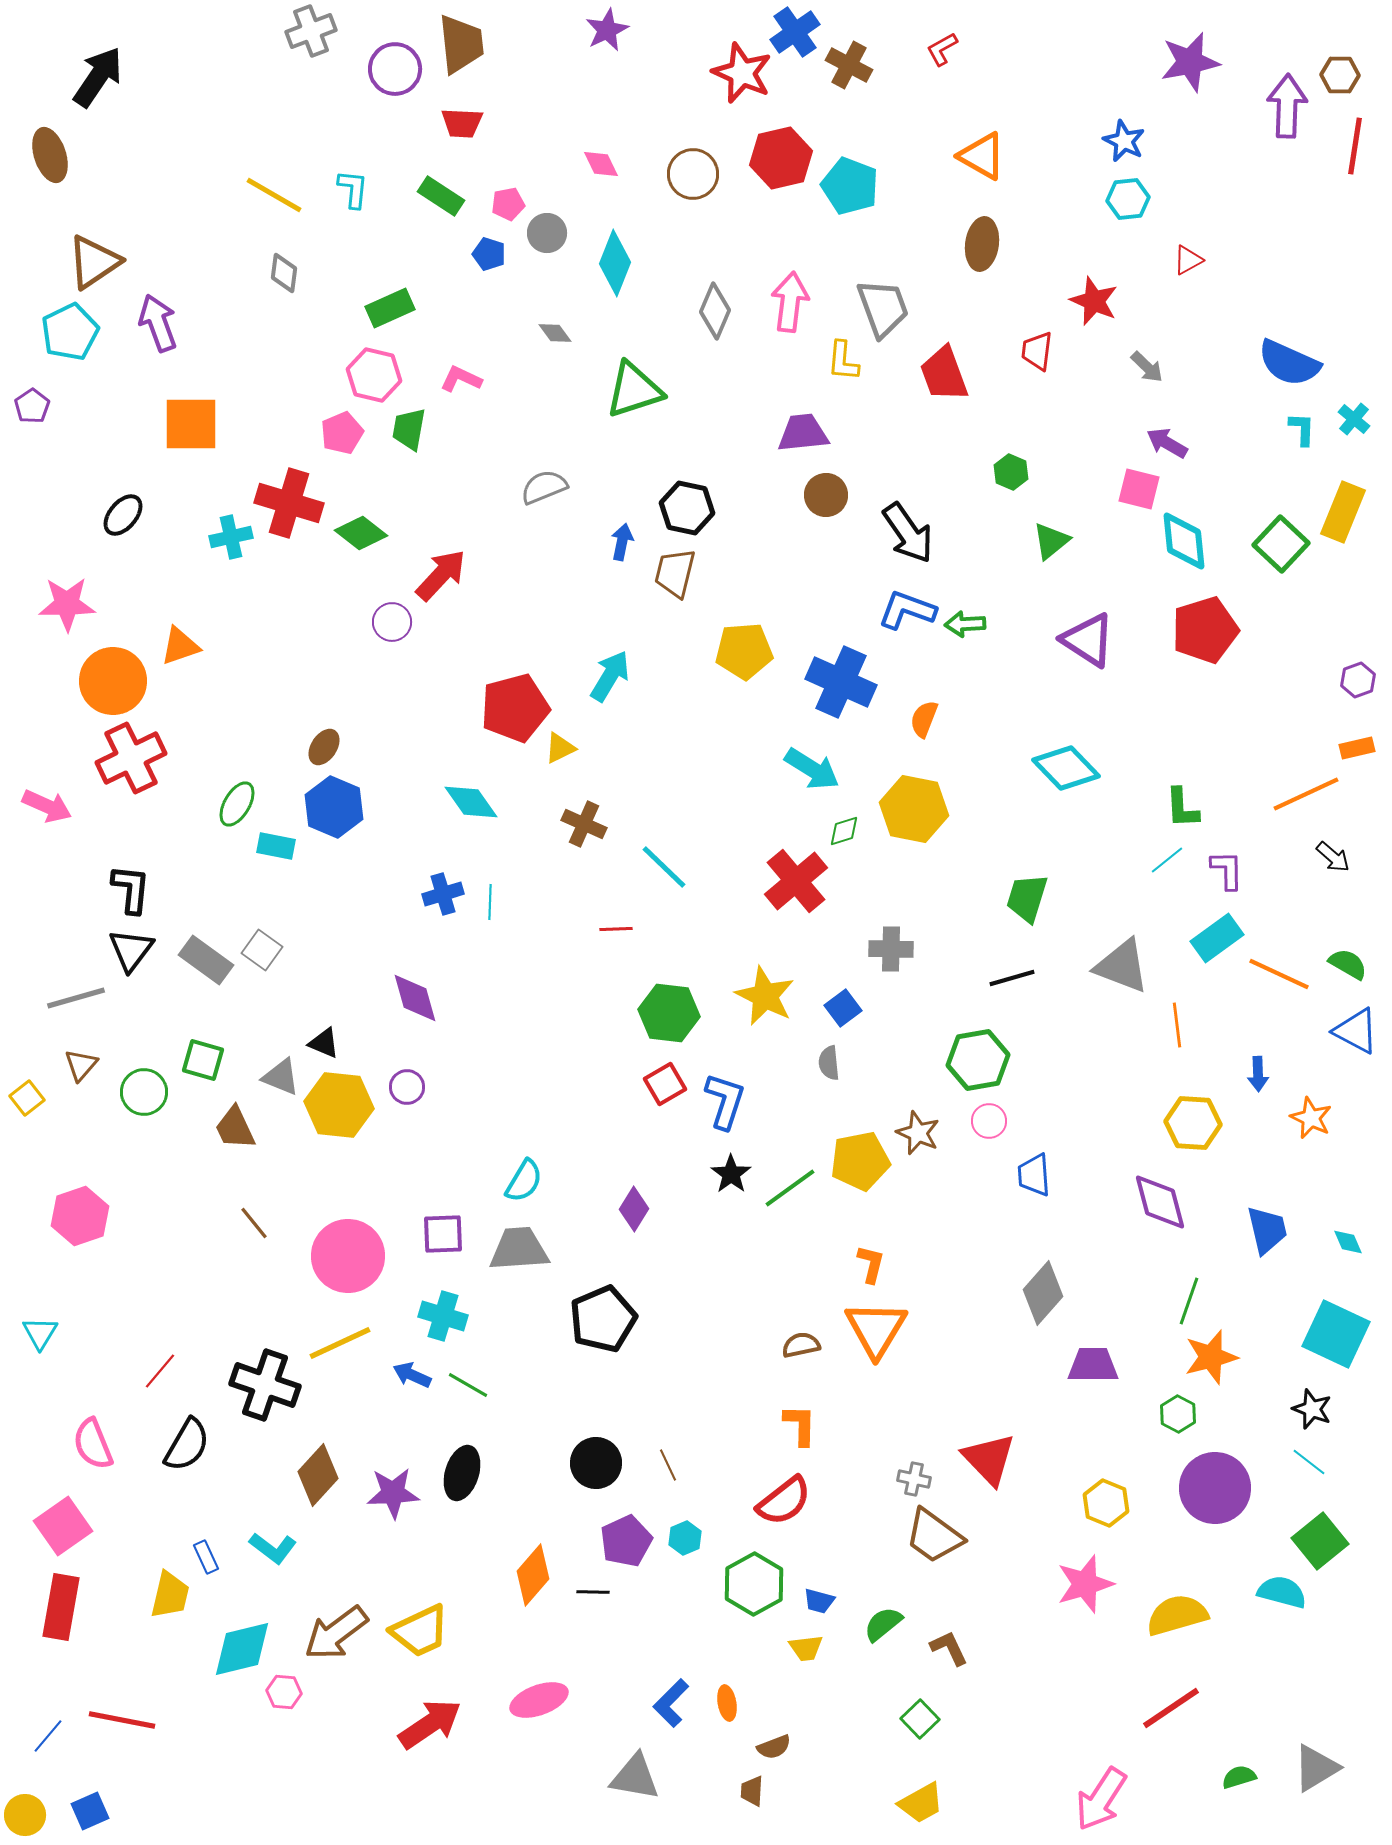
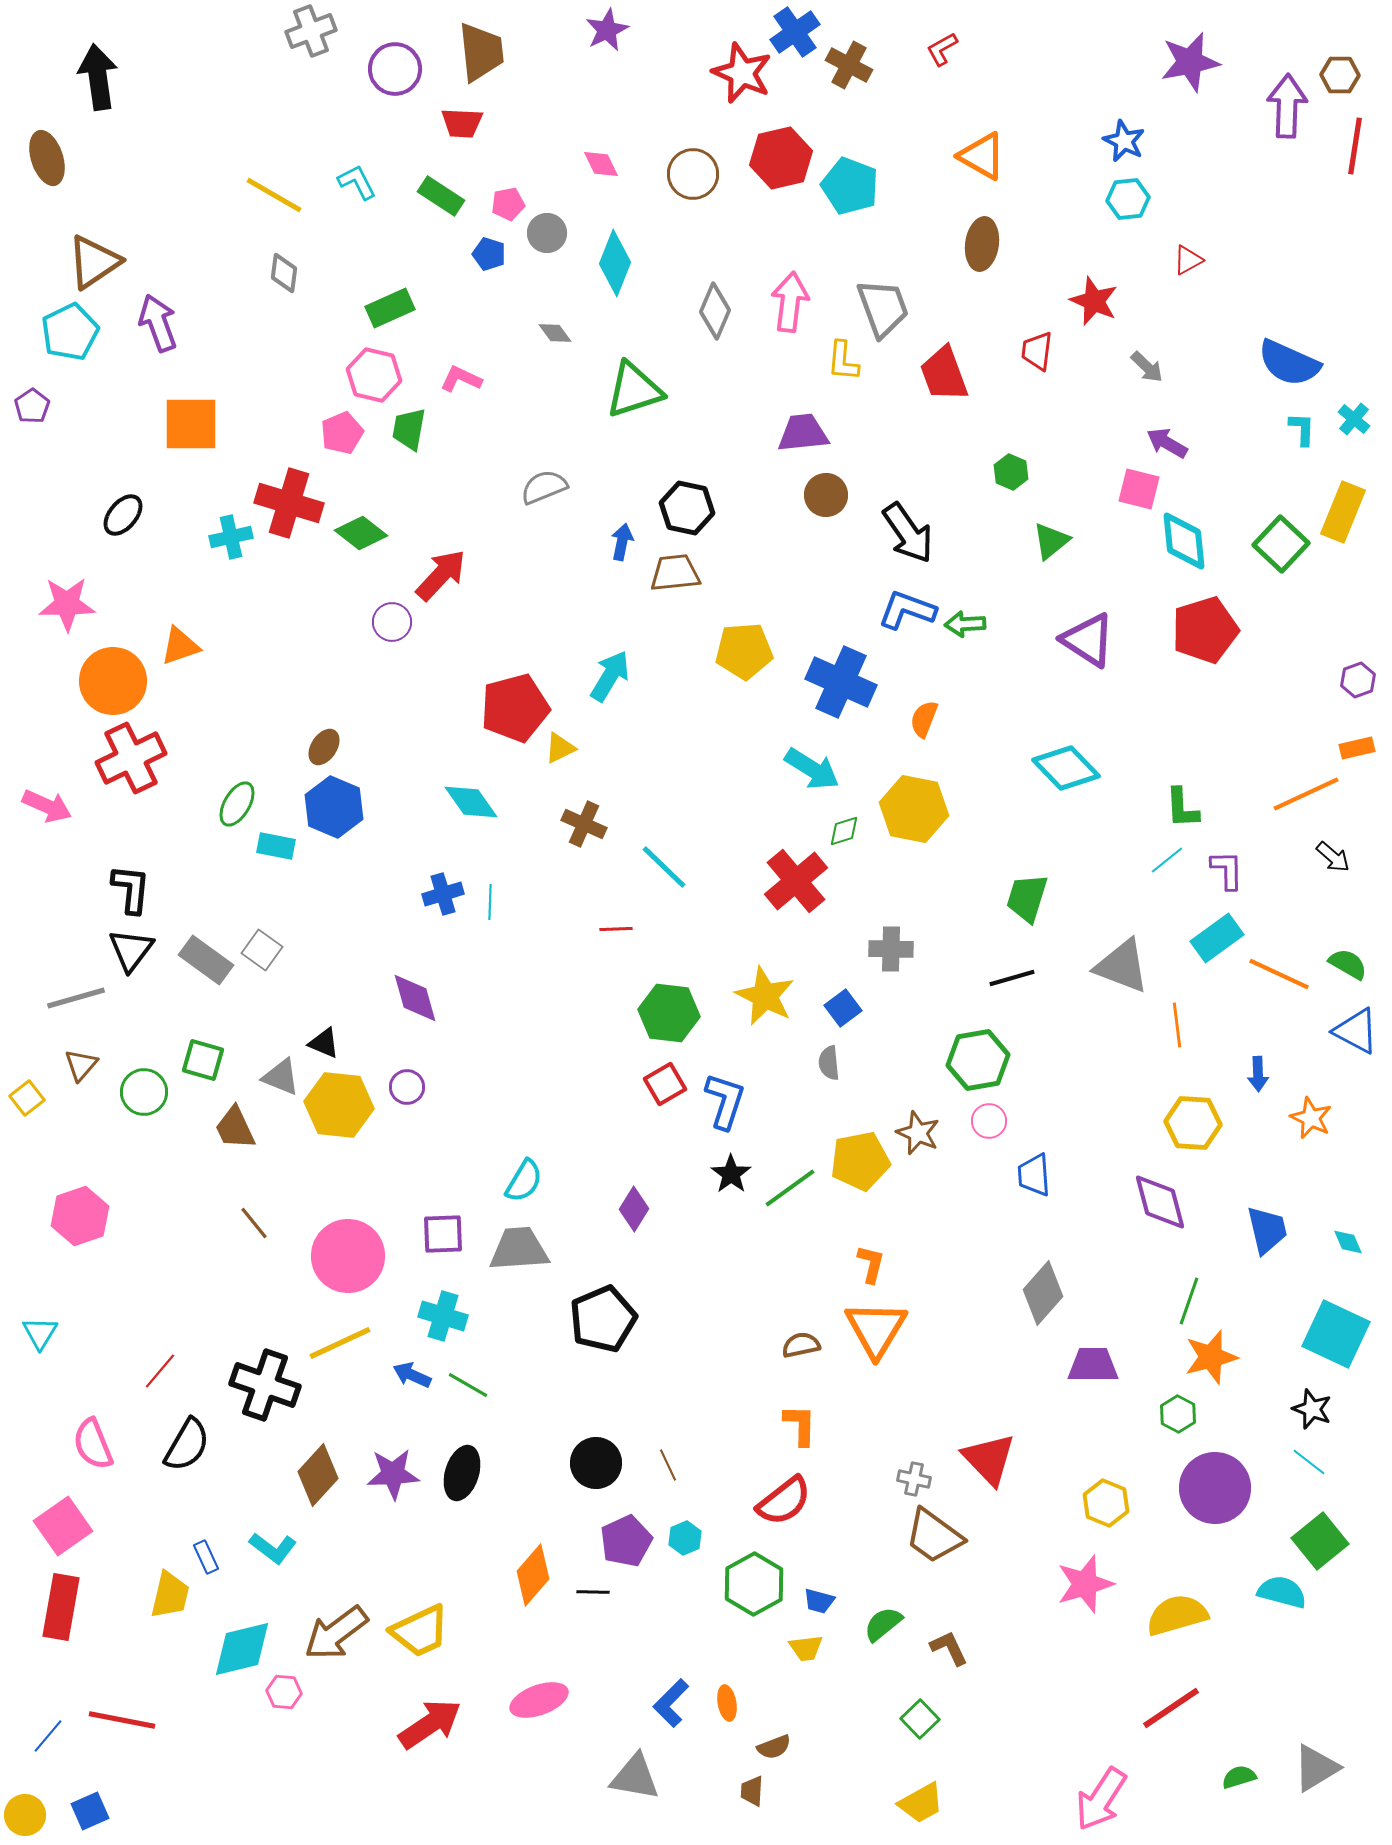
brown trapezoid at (461, 44): moved 20 px right, 8 px down
black arrow at (98, 77): rotated 42 degrees counterclockwise
brown ellipse at (50, 155): moved 3 px left, 3 px down
cyan L-shape at (353, 189): moved 4 px right, 7 px up; rotated 33 degrees counterclockwise
brown trapezoid at (675, 573): rotated 70 degrees clockwise
purple star at (393, 1493): moved 19 px up
